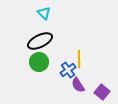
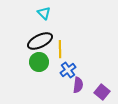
yellow line: moved 19 px left, 10 px up
purple semicircle: rotated 140 degrees counterclockwise
